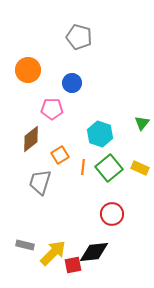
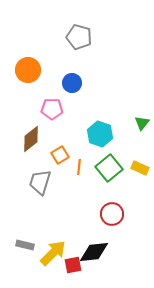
orange line: moved 4 px left
